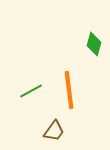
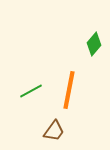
green diamond: rotated 25 degrees clockwise
orange line: rotated 18 degrees clockwise
